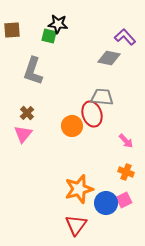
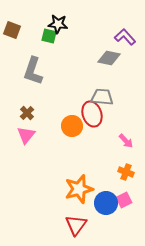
brown square: rotated 24 degrees clockwise
pink triangle: moved 3 px right, 1 px down
